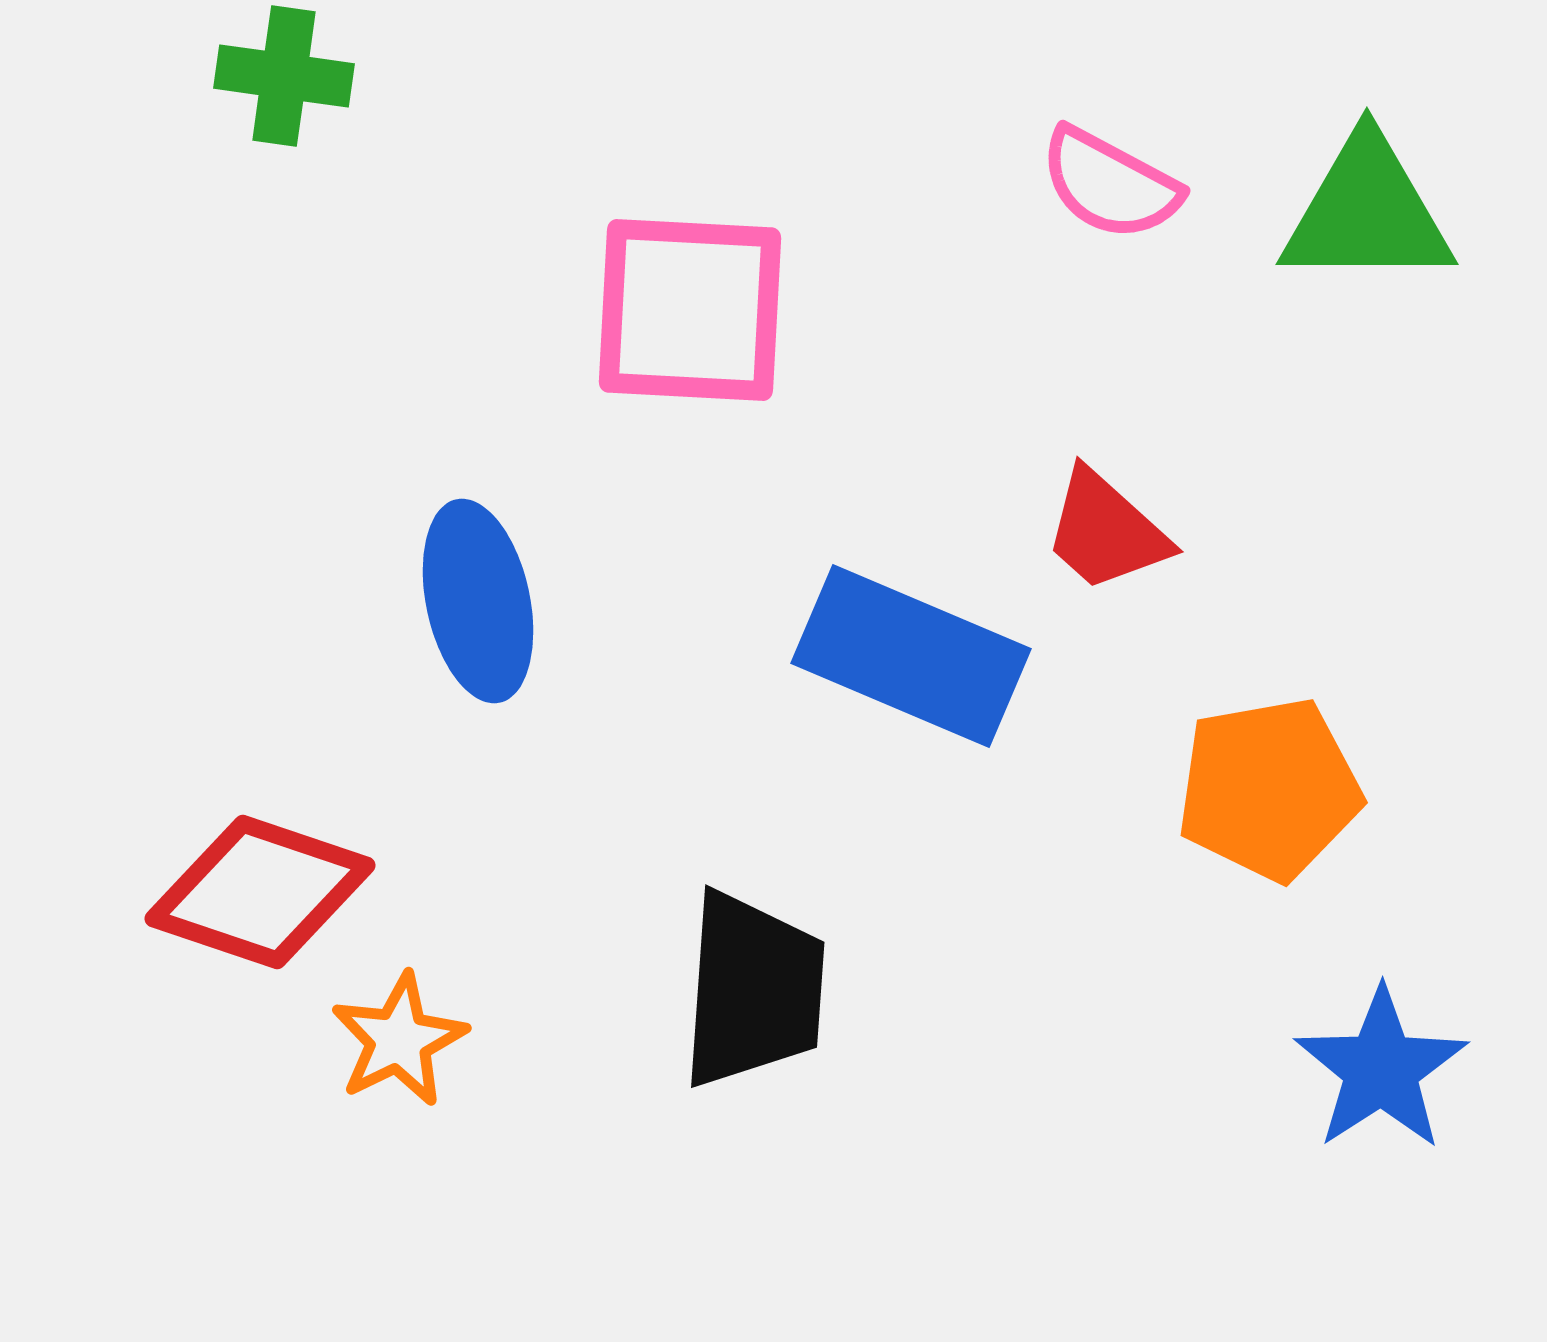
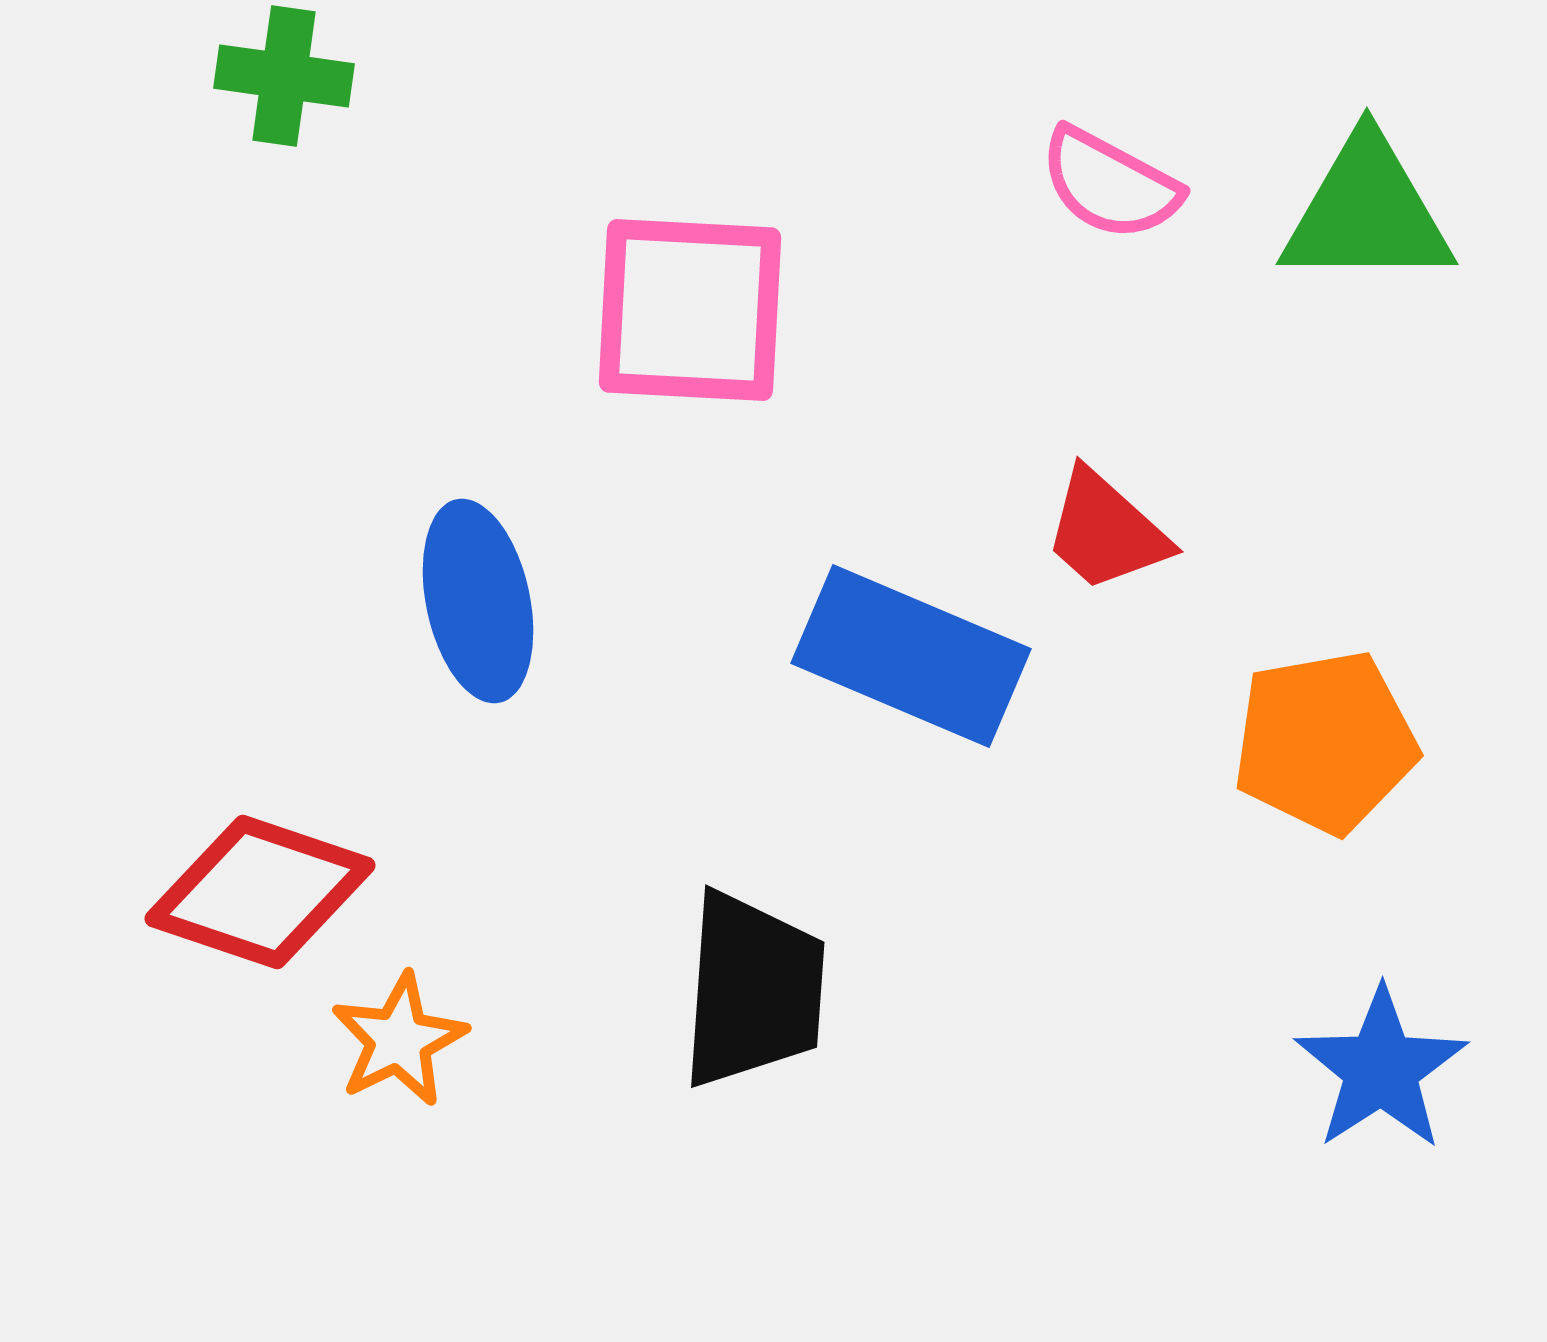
orange pentagon: moved 56 px right, 47 px up
